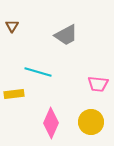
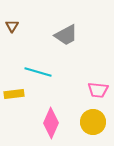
pink trapezoid: moved 6 px down
yellow circle: moved 2 px right
